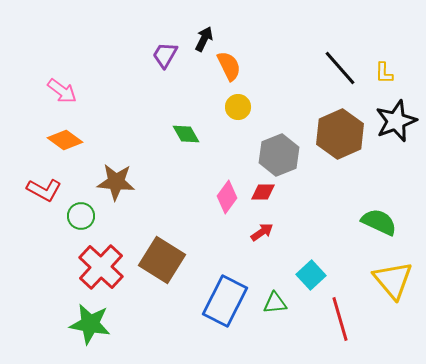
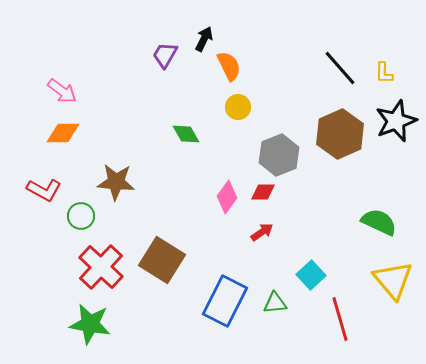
orange diamond: moved 2 px left, 7 px up; rotated 36 degrees counterclockwise
